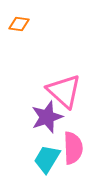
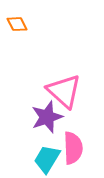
orange diamond: moved 2 px left; rotated 55 degrees clockwise
